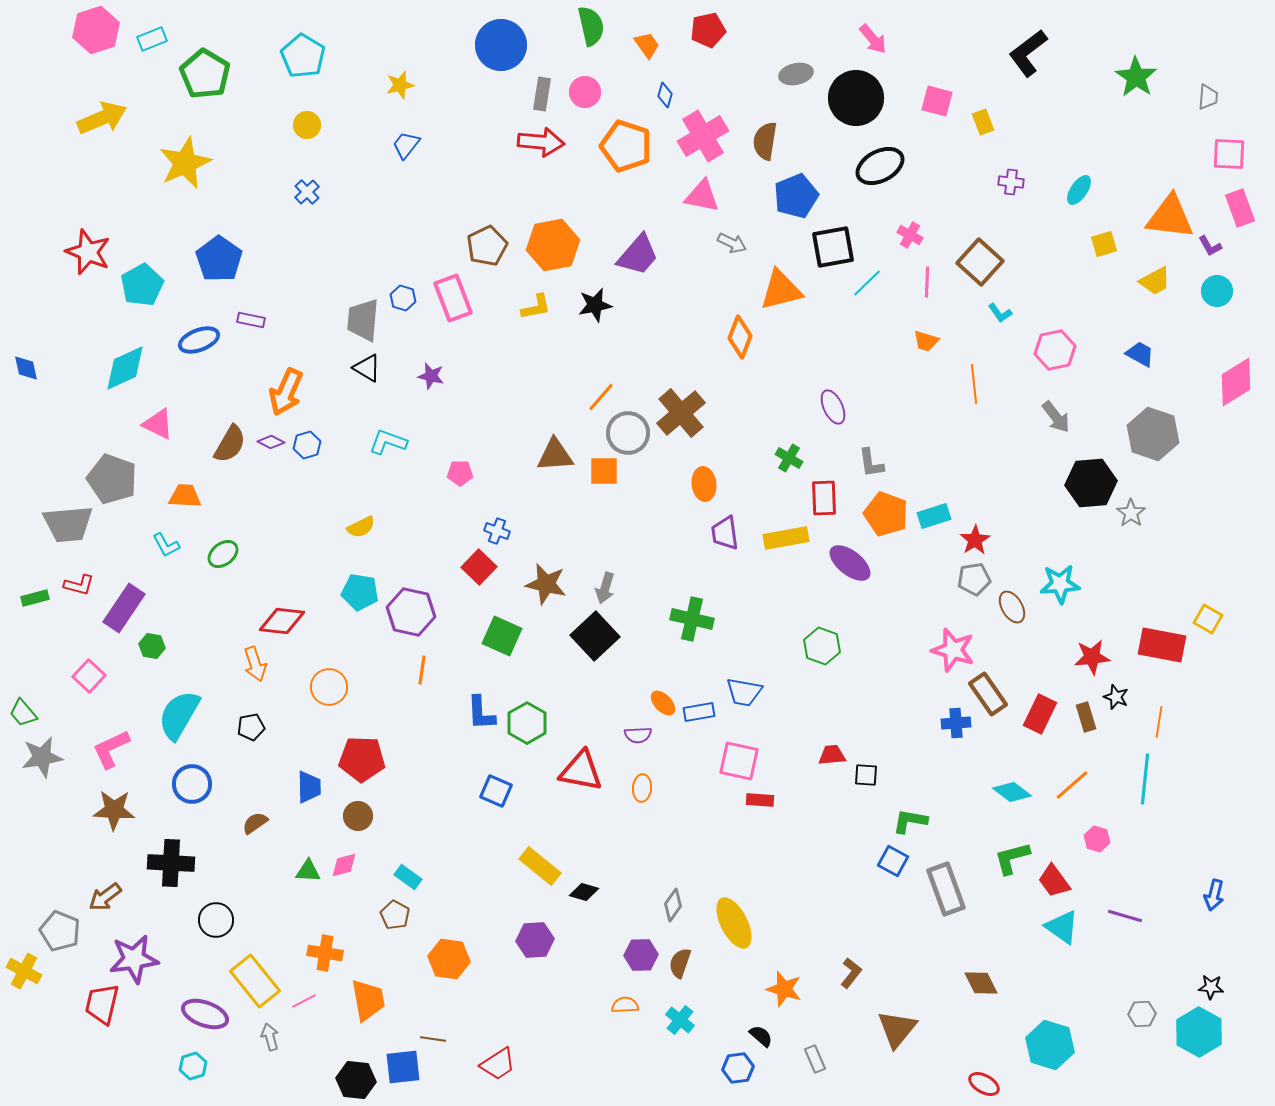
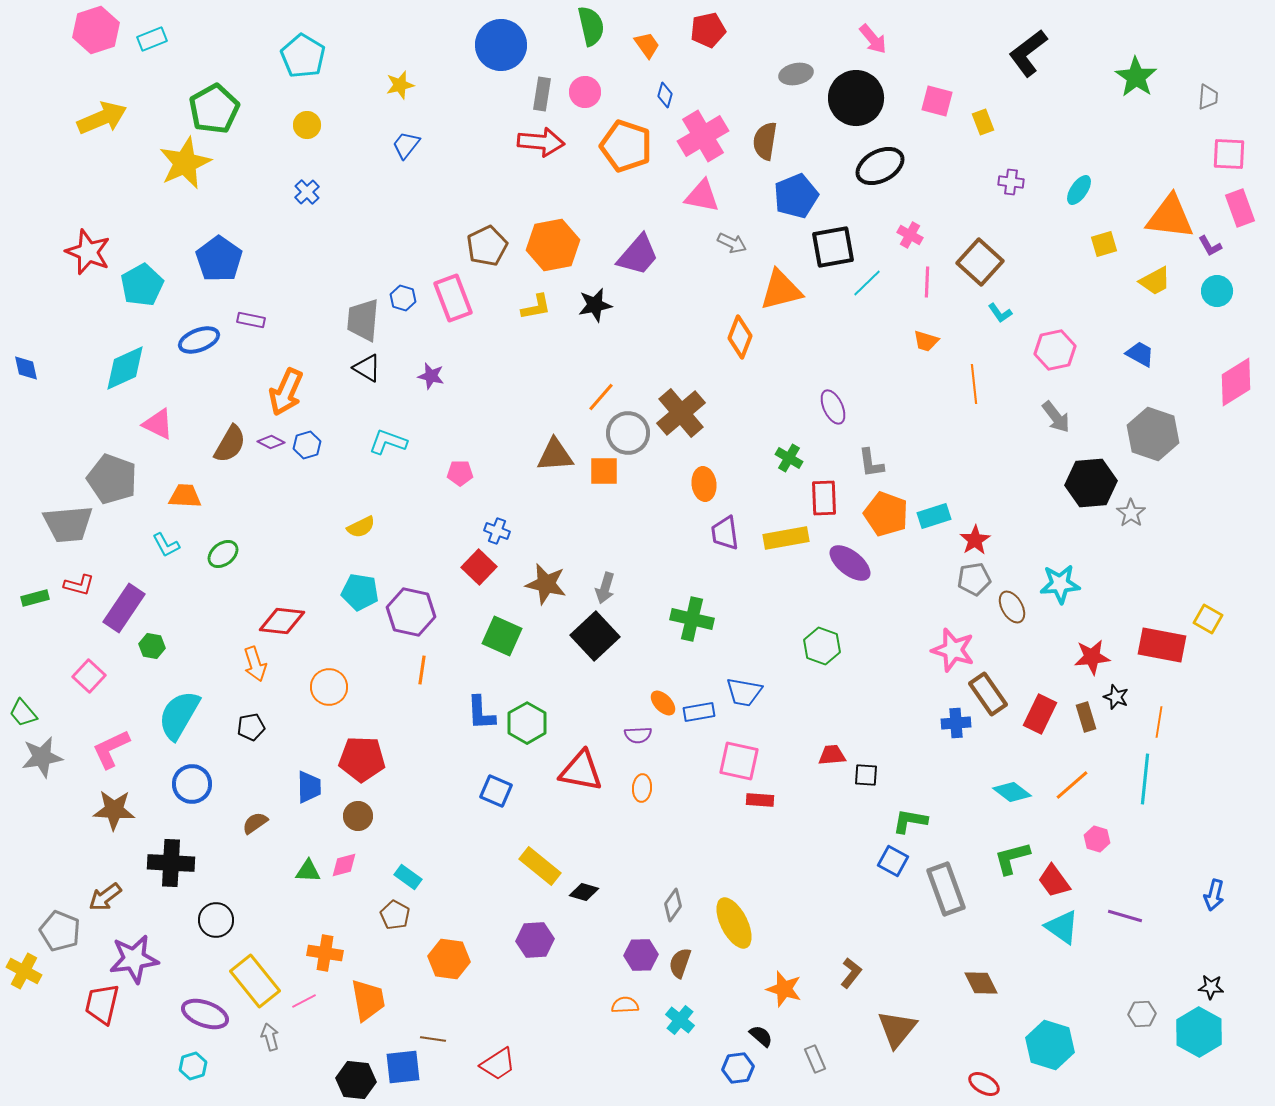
green pentagon at (205, 74): moved 9 px right, 35 px down; rotated 12 degrees clockwise
